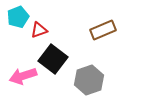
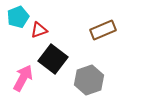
pink arrow: moved 2 px down; rotated 136 degrees clockwise
